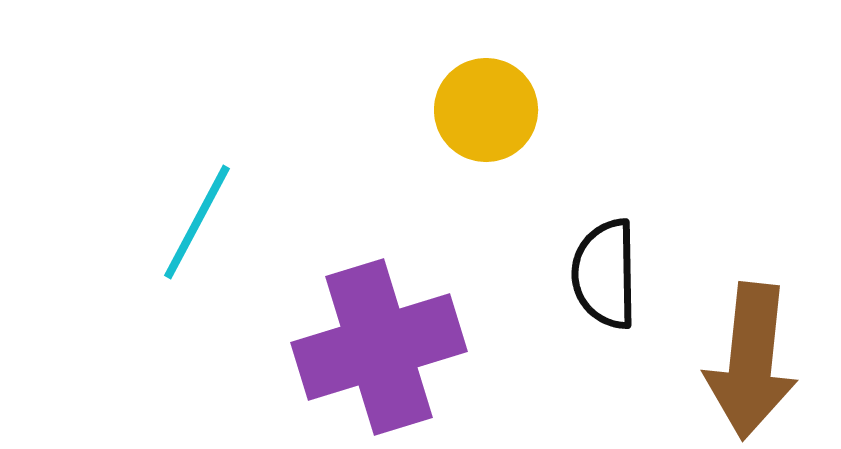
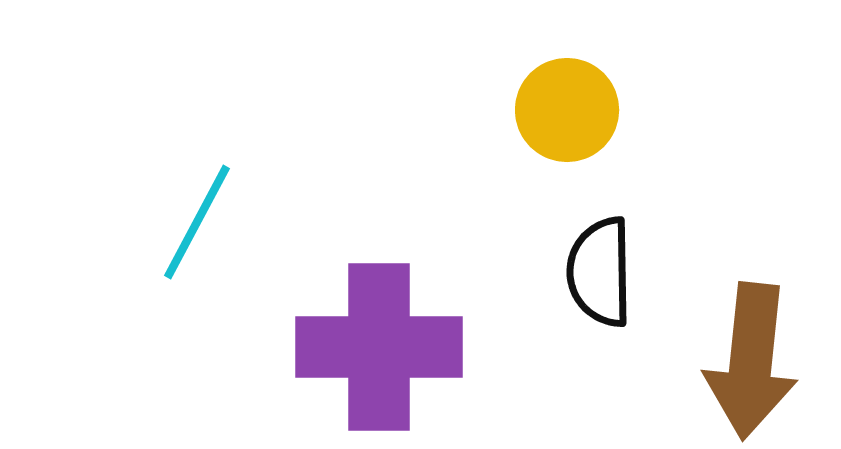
yellow circle: moved 81 px right
black semicircle: moved 5 px left, 2 px up
purple cross: rotated 17 degrees clockwise
